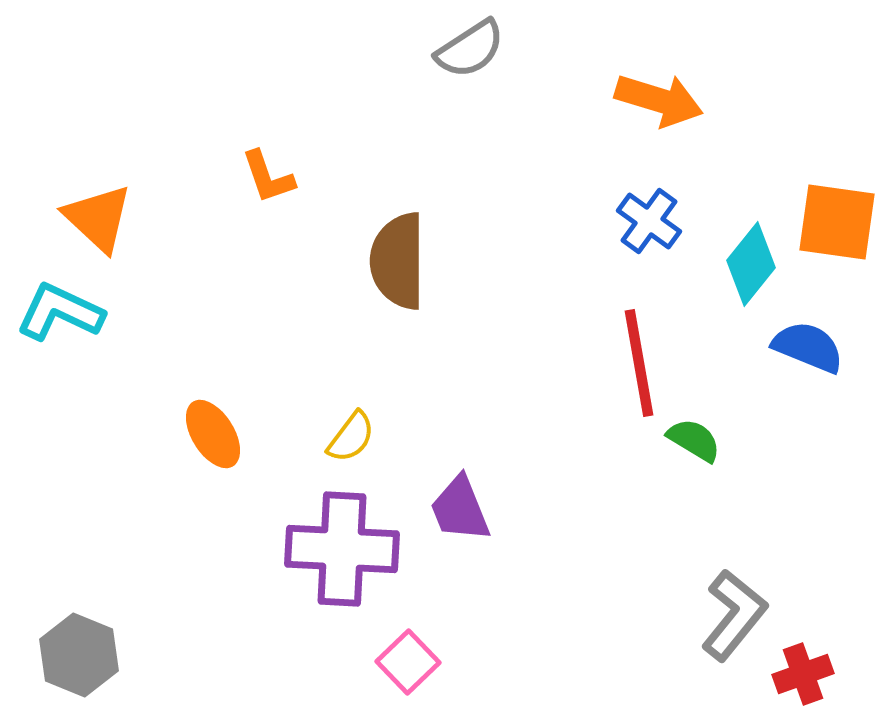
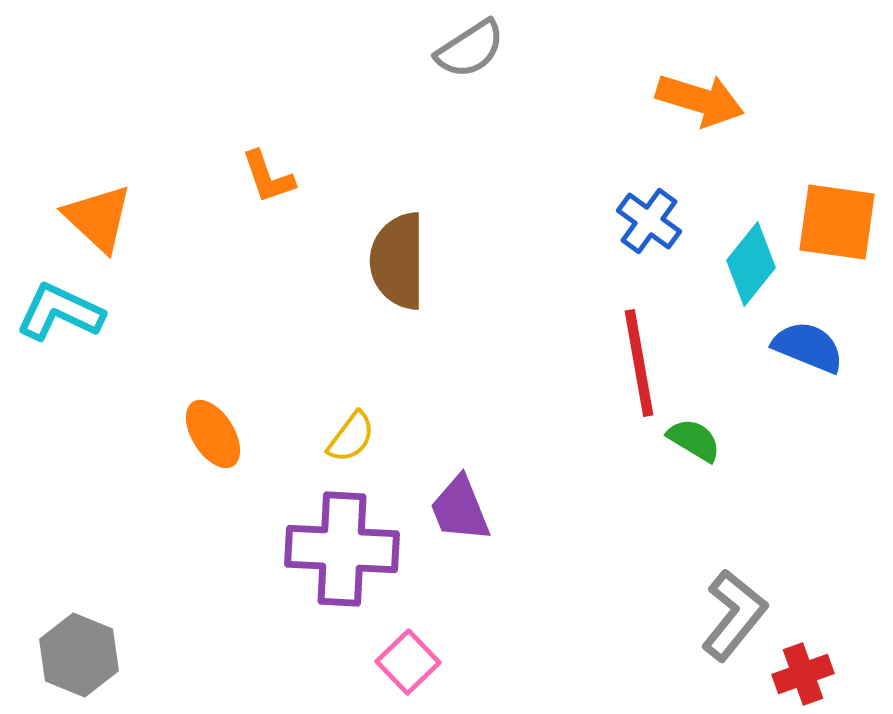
orange arrow: moved 41 px right
